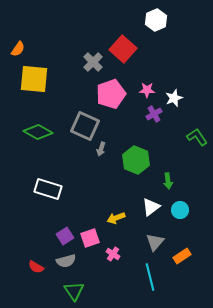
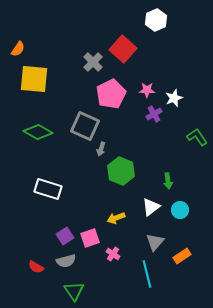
pink pentagon: rotated 8 degrees counterclockwise
green hexagon: moved 15 px left, 11 px down
cyan line: moved 3 px left, 3 px up
